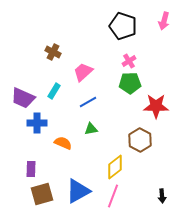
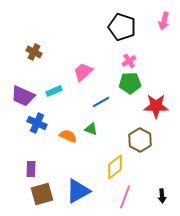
black pentagon: moved 1 px left, 1 px down
brown cross: moved 19 px left
cyan rectangle: rotated 35 degrees clockwise
purple trapezoid: moved 2 px up
blue line: moved 13 px right
blue cross: rotated 24 degrees clockwise
green triangle: rotated 32 degrees clockwise
orange semicircle: moved 5 px right, 7 px up
pink line: moved 12 px right, 1 px down
